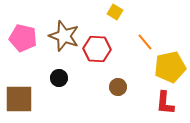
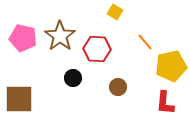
brown star: moved 4 px left; rotated 16 degrees clockwise
yellow pentagon: moved 1 px right, 1 px up
black circle: moved 14 px right
